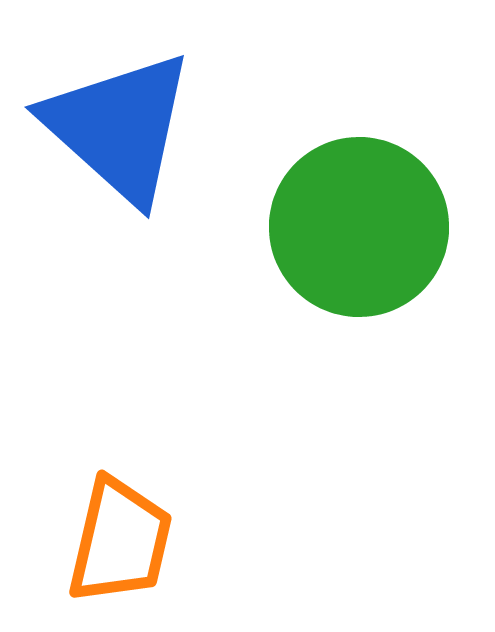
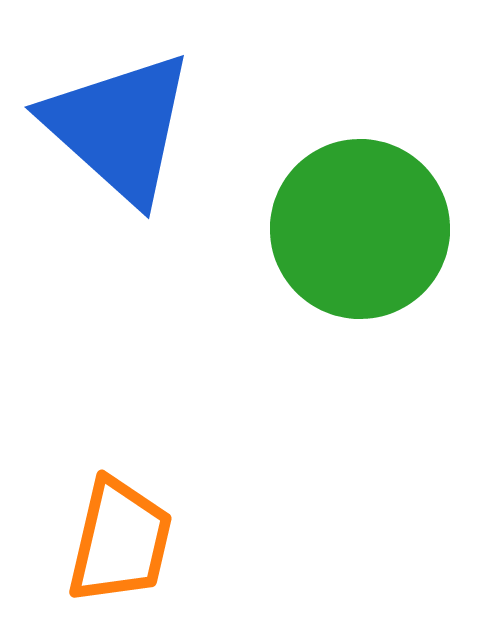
green circle: moved 1 px right, 2 px down
